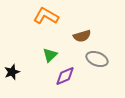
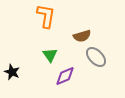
orange L-shape: rotated 70 degrees clockwise
green triangle: rotated 21 degrees counterclockwise
gray ellipse: moved 1 px left, 2 px up; rotated 25 degrees clockwise
black star: rotated 28 degrees counterclockwise
